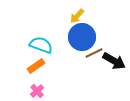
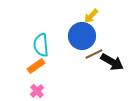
yellow arrow: moved 14 px right
blue circle: moved 1 px up
cyan semicircle: rotated 115 degrees counterclockwise
brown line: moved 1 px down
black arrow: moved 2 px left, 1 px down
